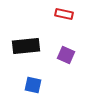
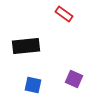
red rectangle: rotated 24 degrees clockwise
purple square: moved 8 px right, 24 px down
